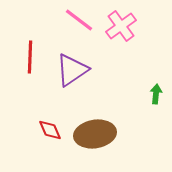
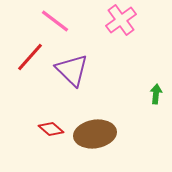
pink line: moved 24 px left, 1 px down
pink cross: moved 6 px up
red line: rotated 40 degrees clockwise
purple triangle: rotated 42 degrees counterclockwise
red diamond: moved 1 px right, 1 px up; rotated 25 degrees counterclockwise
